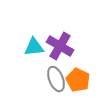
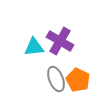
purple cross: moved 5 px up
